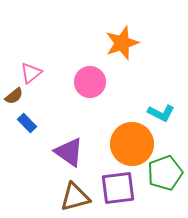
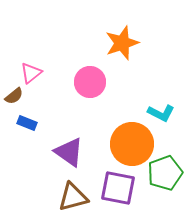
blue rectangle: rotated 24 degrees counterclockwise
purple square: rotated 18 degrees clockwise
brown triangle: moved 2 px left
